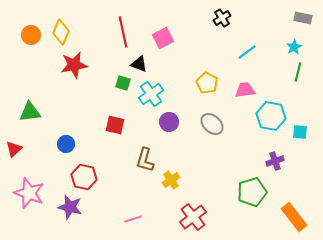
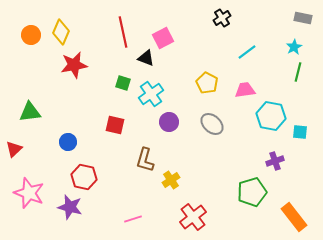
black triangle: moved 7 px right, 6 px up
blue circle: moved 2 px right, 2 px up
